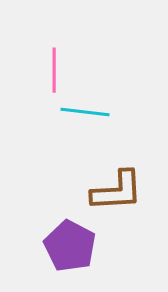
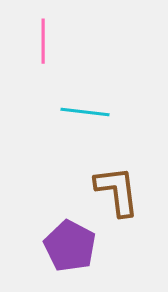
pink line: moved 11 px left, 29 px up
brown L-shape: rotated 94 degrees counterclockwise
